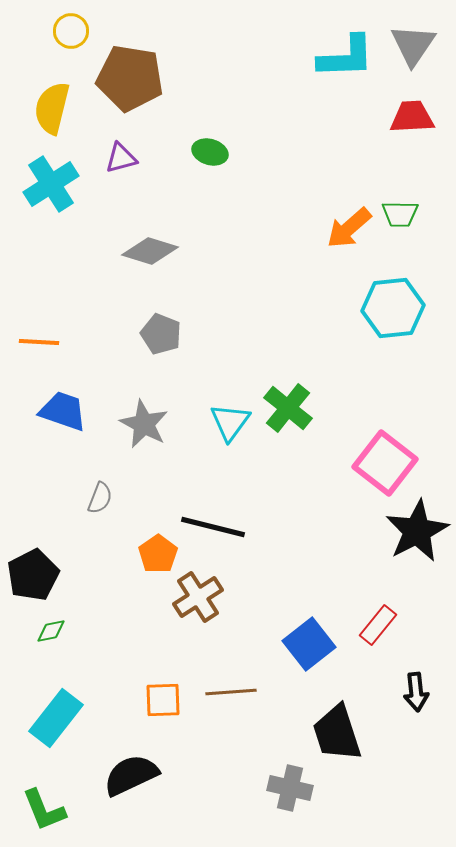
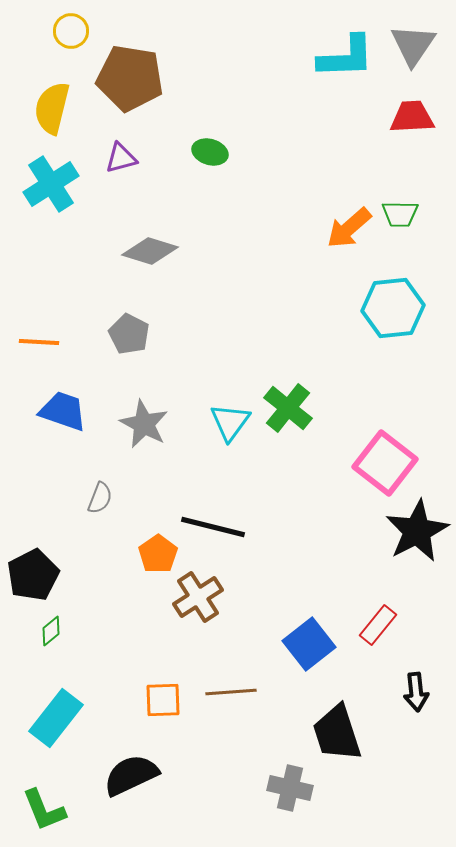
gray pentagon: moved 32 px left; rotated 6 degrees clockwise
green diamond: rotated 28 degrees counterclockwise
